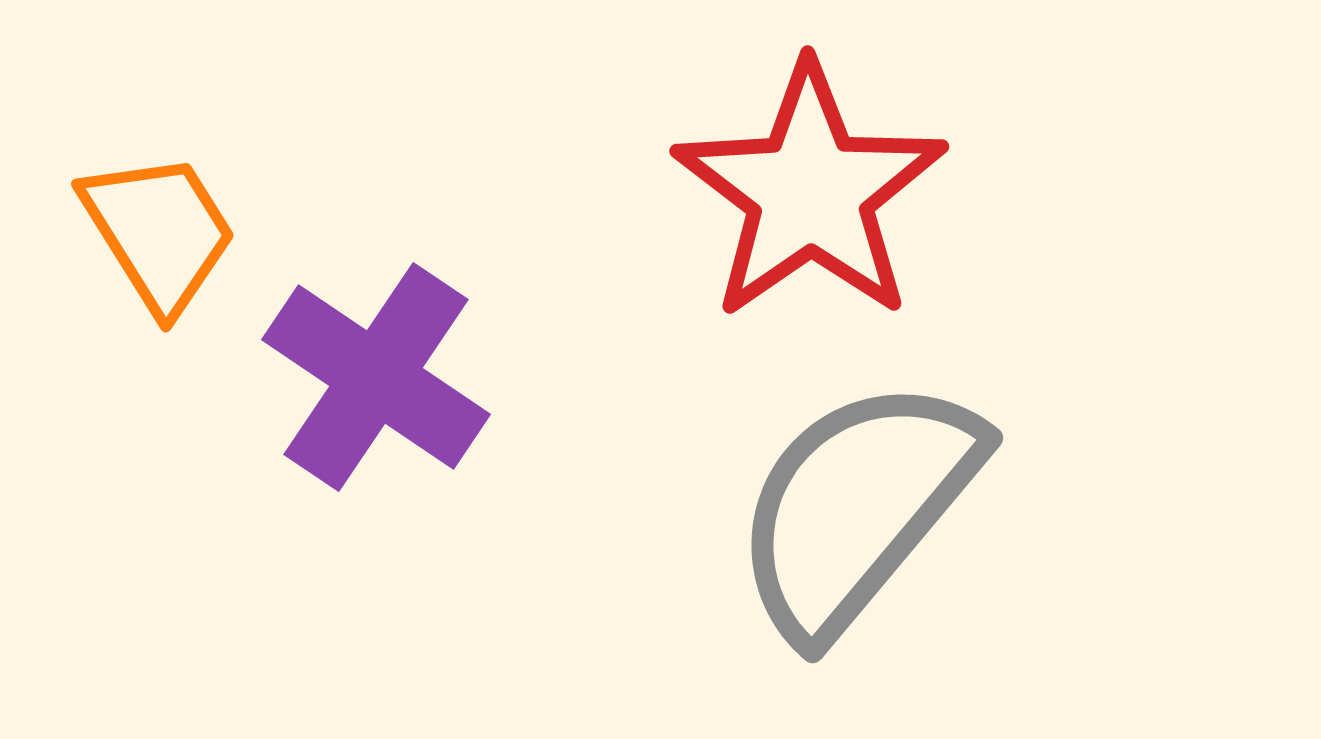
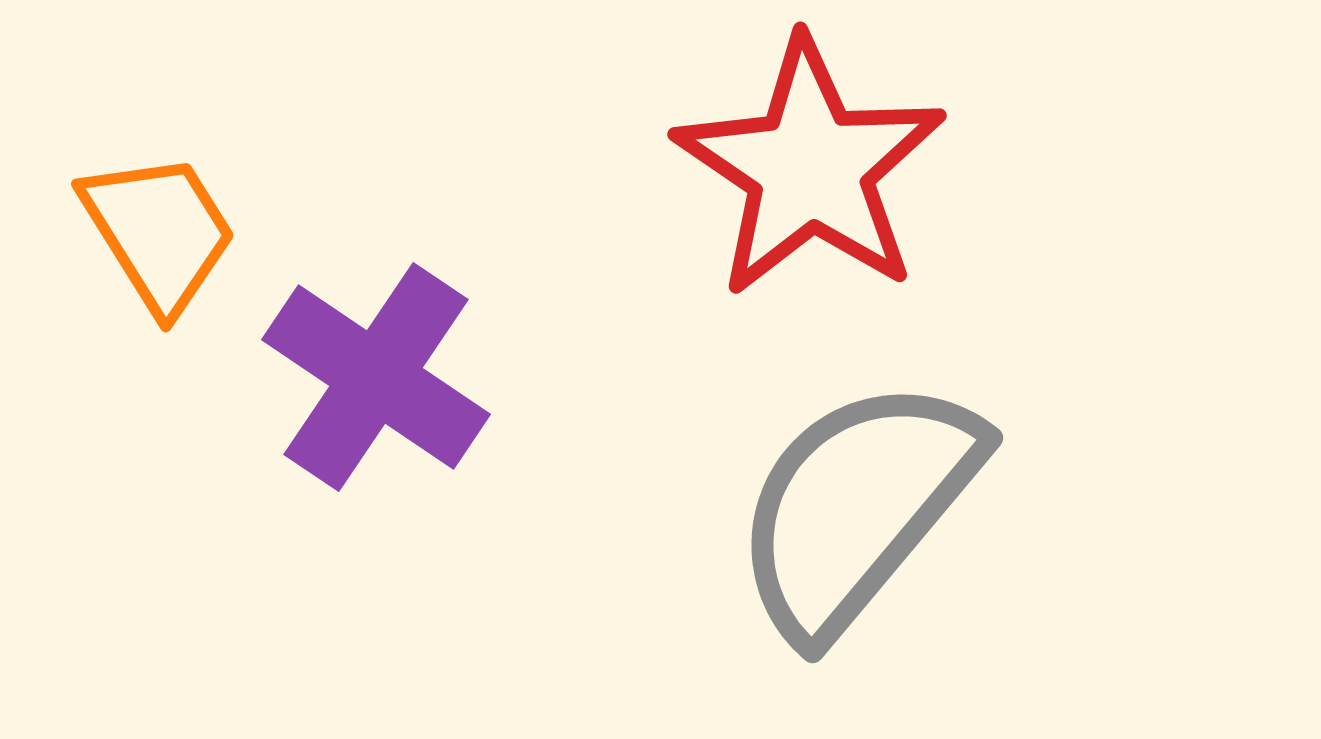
red star: moved 24 px up; rotated 3 degrees counterclockwise
